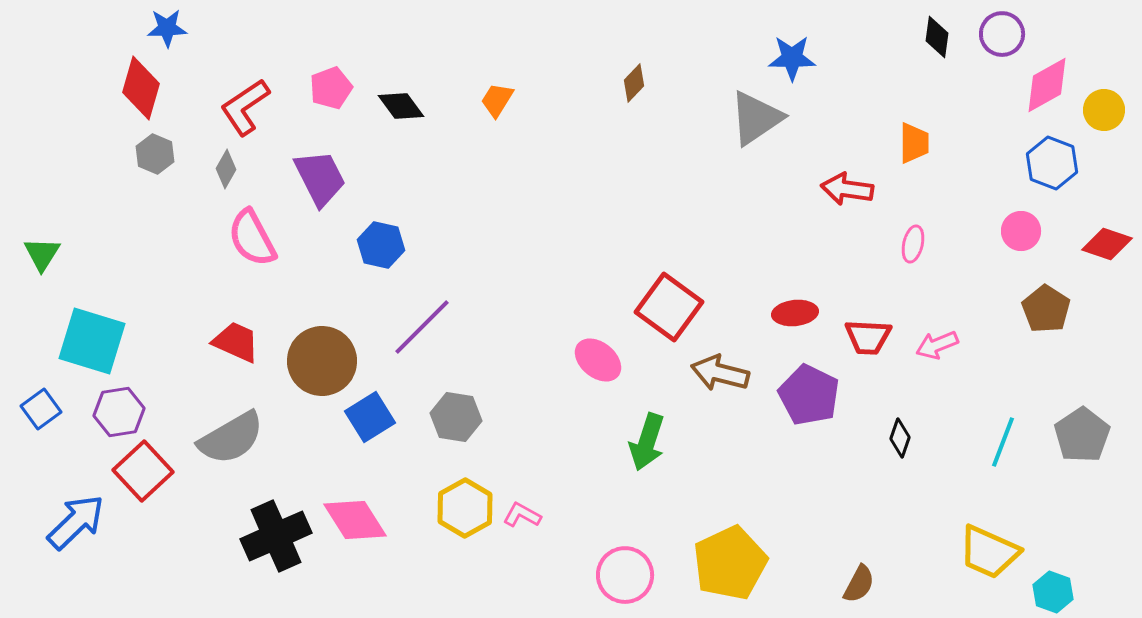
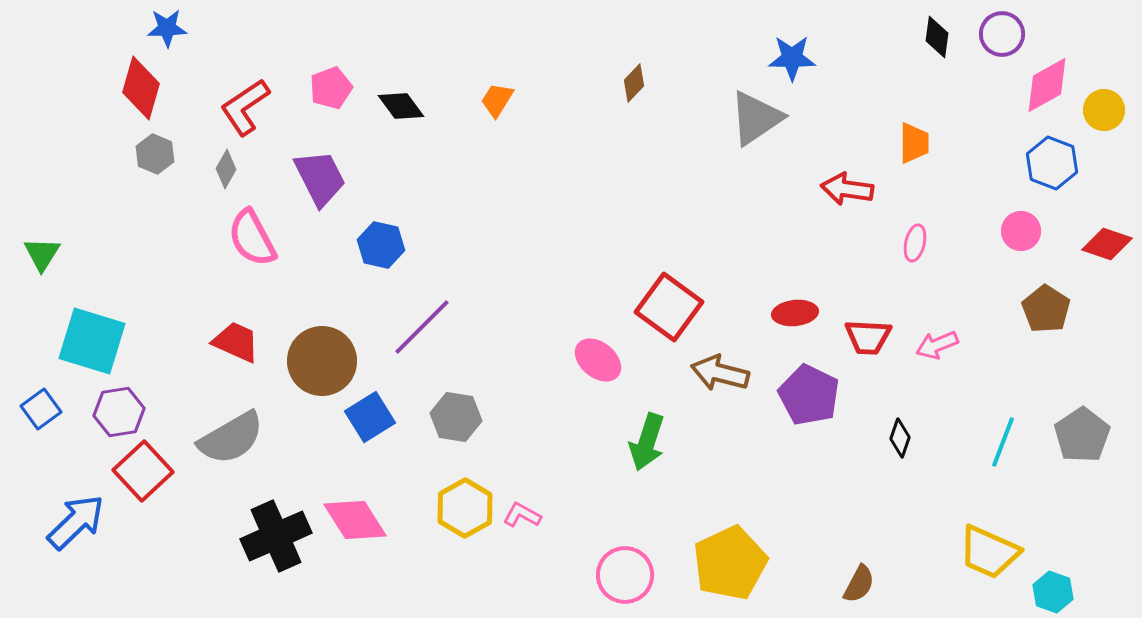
pink ellipse at (913, 244): moved 2 px right, 1 px up
